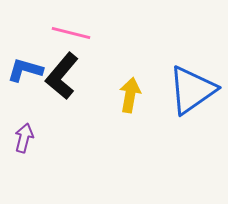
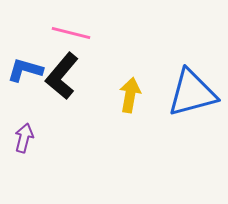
blue triangle: moved 3 px down; rotated 20 degrees clockwise
